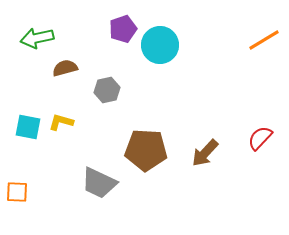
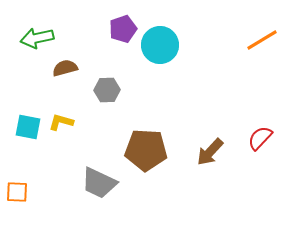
orange line: moved 2 px left
gray hexagon: rotated 10 degrees clockwise
brown arrow: moved 5 px right, 1 px up
